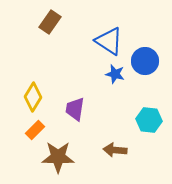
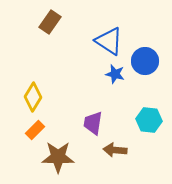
purple trapezoid: moved 18 px right, 14 px down
